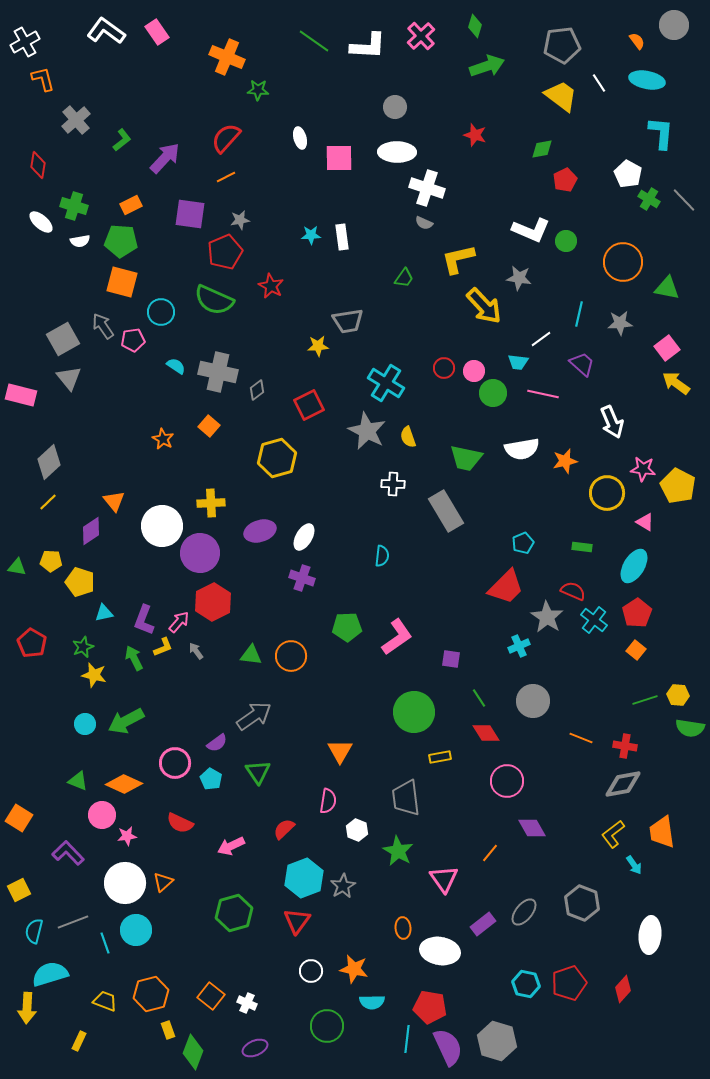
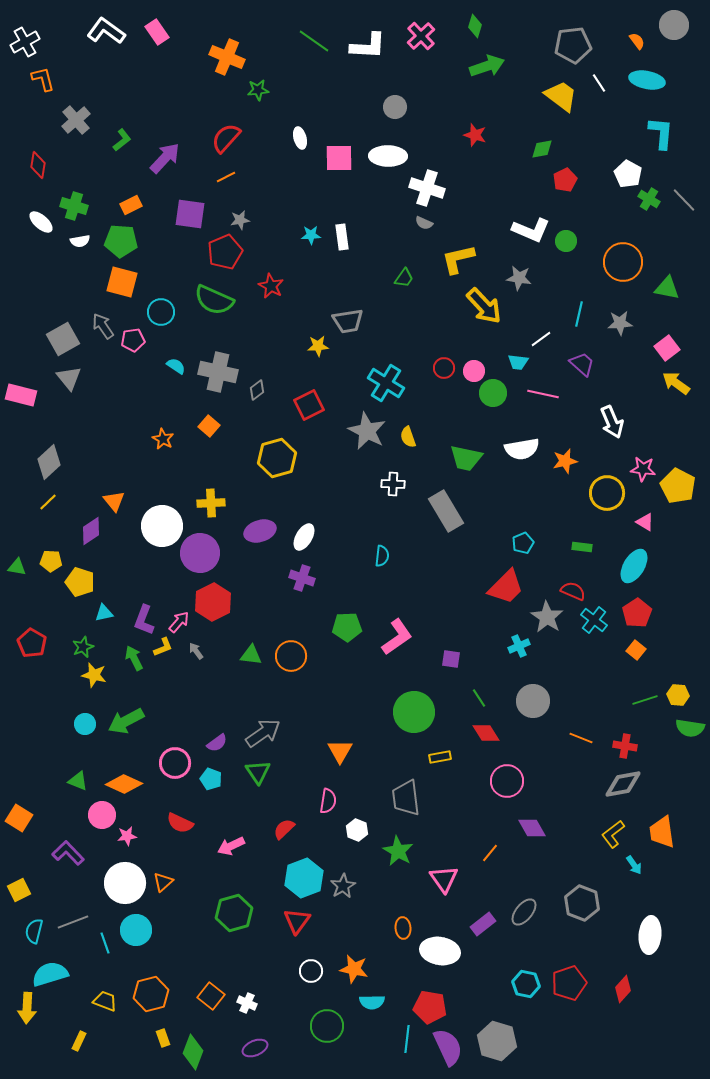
gray pentagon at (562, 45): moved 11 px right
green star at (258, 90): rotated 10 degrees counterclockwise
white ellipse at (397, 152): moved 9 px left, 4 px down
gray arrow at (254, 716): moved 9 px right, 17 px down
cyan pentagon at (211, 779): rotated 10 degrees counterclockwise
yellow rectangle at (168, 1030): moved 5 px left, 8 px down
